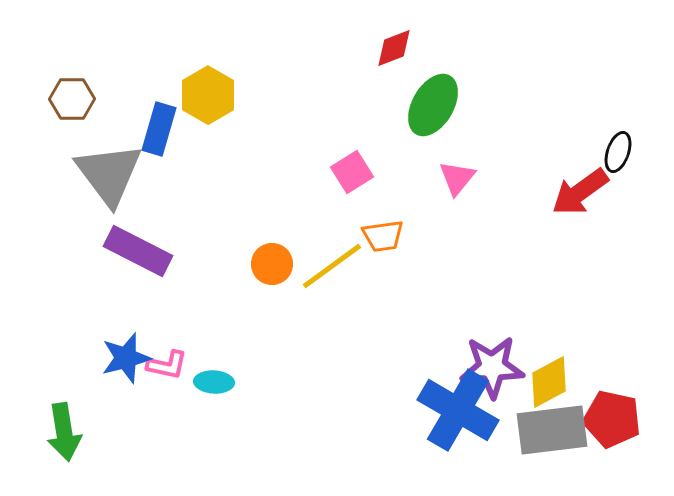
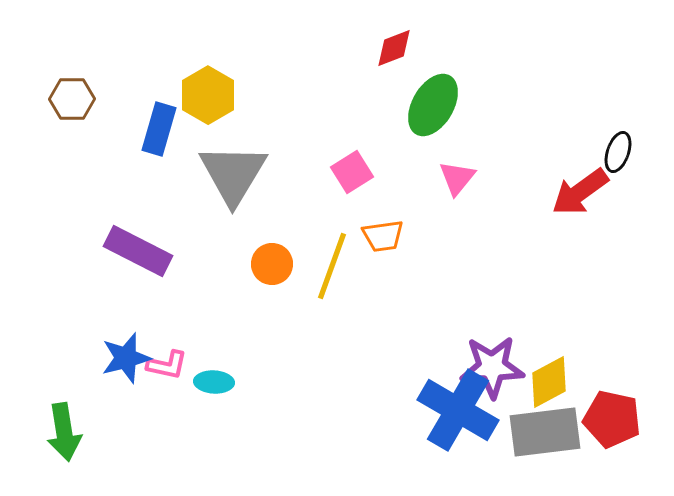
gray triangle: moved 124 px right; rotated 8 degrees clockwise
yellow line: rotated 34 degrees counterclockwise
gray rectangle: moved 7 px left, 2 px down
